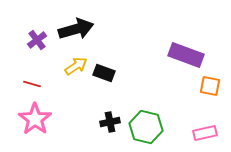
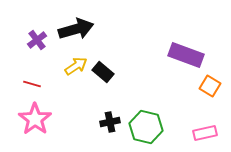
black rectangle: moved 1 px left, 1 px up; rotated 20 degrees clockwise
orange square: rotated 20 degrees clockwise
